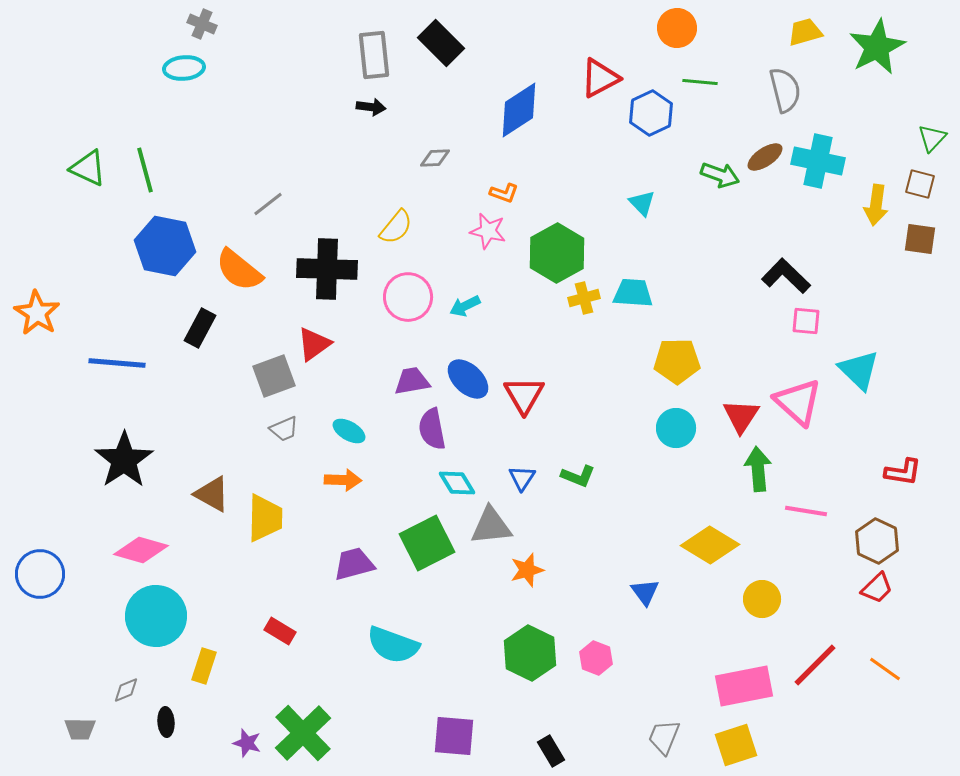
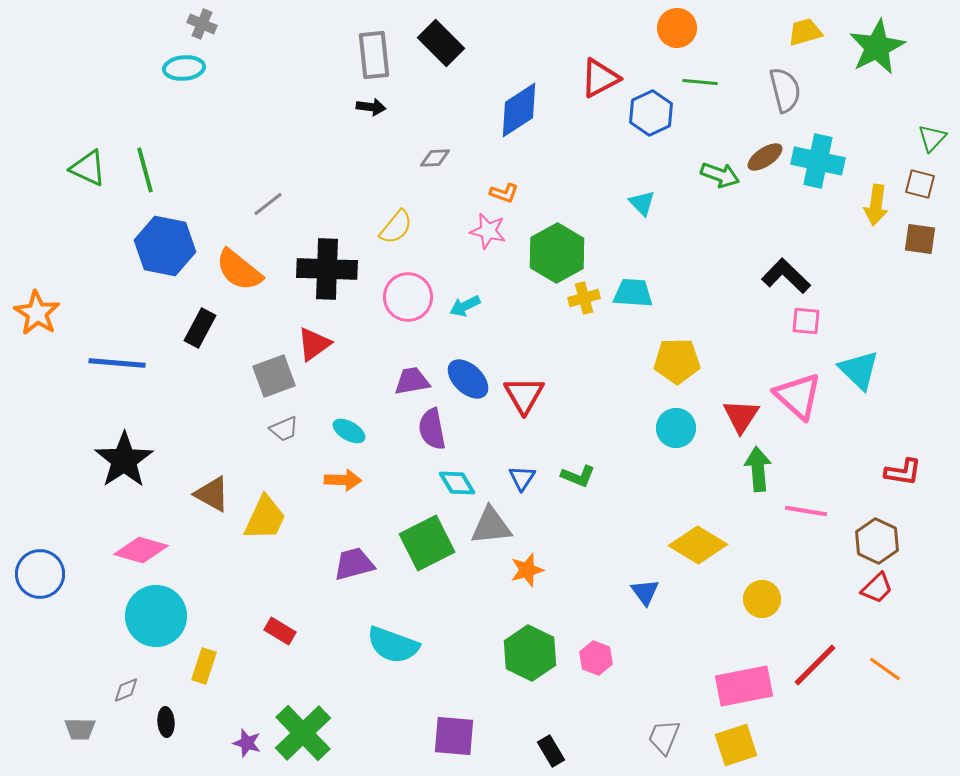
pink triangle at (798, 402): moved 6 px up
yellow trapezoid at (265, 518): rotated 24 degrees clockwise
yellow diamond at (710, 545): moved 12 px left
